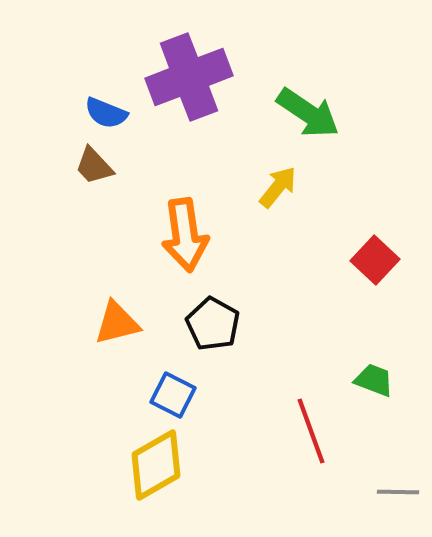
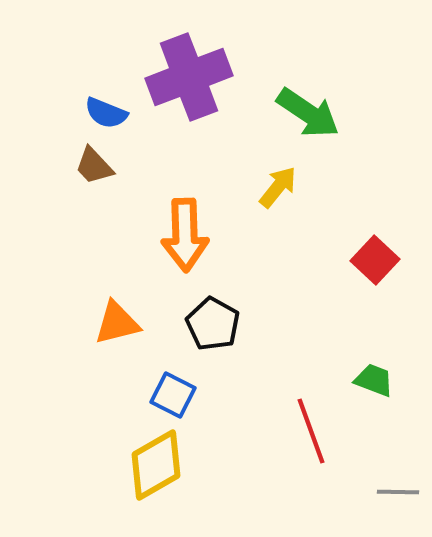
orange arrow: rotated 6 degrees clockwise
